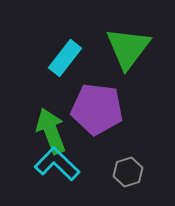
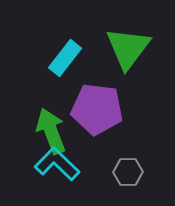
gray hexagon: rotated 16 degrees clockwise
